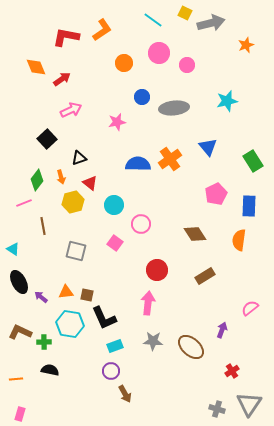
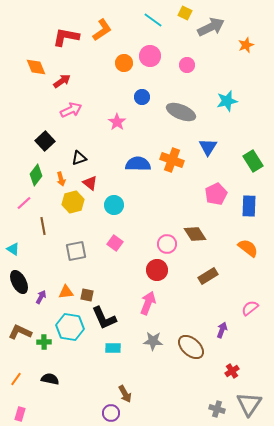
gray arrow at (211, 23): moved 4 px down; rotated 12 degrees counterclockwise
pink circle at (159, 53): moved 9 px left, 3 px down
red arrow at (62, 79): moved 2 px down
gray ellipse at (174, 108): moved 7 px right, 4 px down; rotated 28 degrees clockwise
pink star at (117, 122): rotated 24 degrees counterclockwise
black square at (47, 139): moved 2 px left, 2 px down
blue triangle at (208, 147): rotated 12 degrees clockwise
orange cross at (170, 159): moved 2 px right, 1 px down; rotated 35 degrees counterclockwise
orange arrow at (61, 177): moved 2 px down
green diamond at (37, 180): moved 1 px left, 5 px up
pink line at (24, 203): rotated 21 degrees counterclockwise
pink circle at (141, 224): moved 26 px right, 20 px down
orange semicircle at (239, 240): moved 9 px right, 8 px down; rotated 120 degrees clockwise
gray square at (76, 251): rotated 25 degrees counterclockwise
brown rectangle at (205, 276): moved 3 px right
purple arrow at (41, 297): rotated 80 degrees clockwise
pink arrow at (148, 303): rotated 15 degrees clockwise
cyan hexagon at (70, 324): moved 3 px down
cyan rectangle at (115, 346): moved 2 px left, 2 px down; rotated 21 degrees clockwise
black semicircle at (50, 370): moved 9 px down
purple circle at (111, 371): moved 42 px down
orange line at (16, 379): rotated 48 degrees counterclockwise
